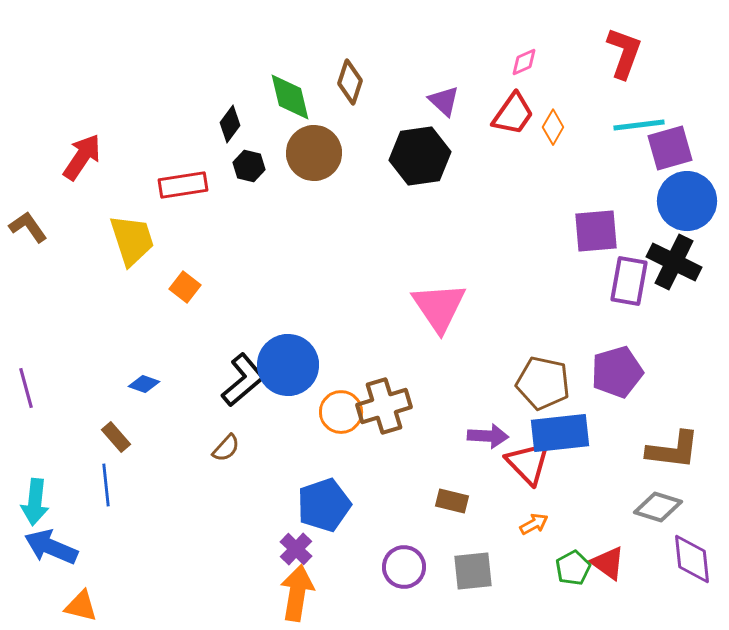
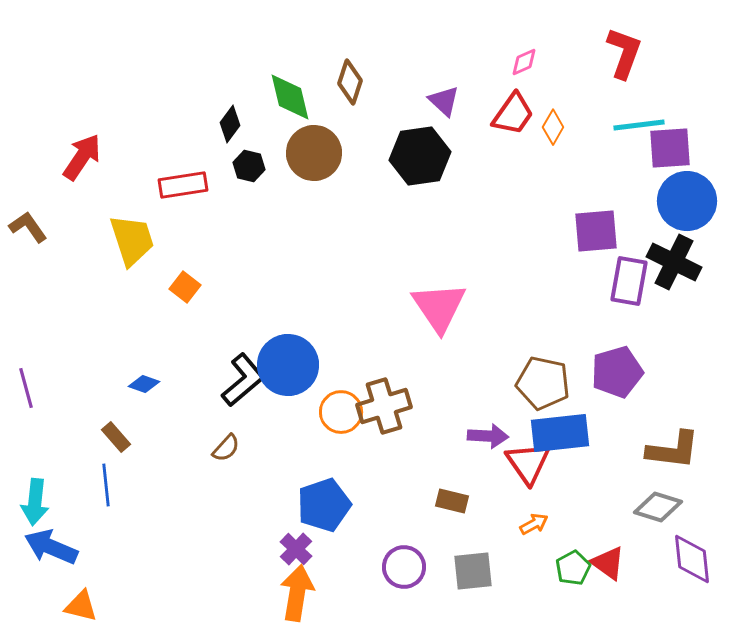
purple square at (670, 148): rotated 12 degrees clockwise
red triangle at (528, 463): rotated 9 degrees clockwise
